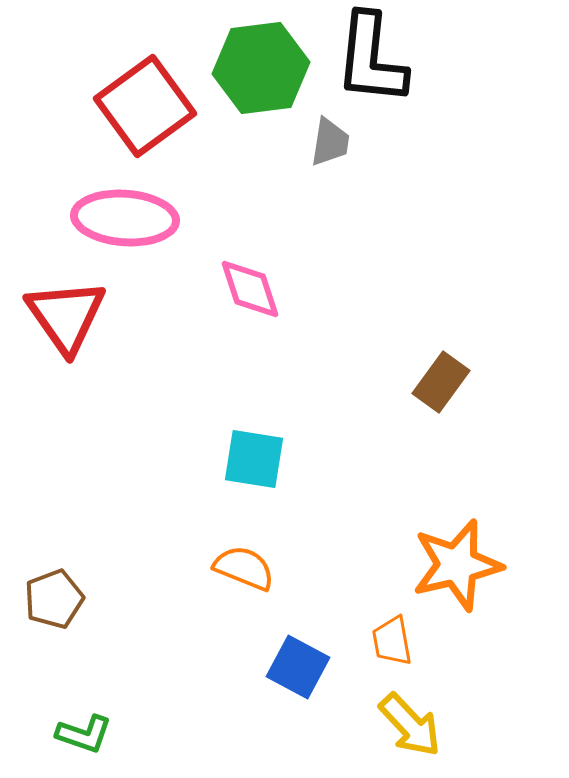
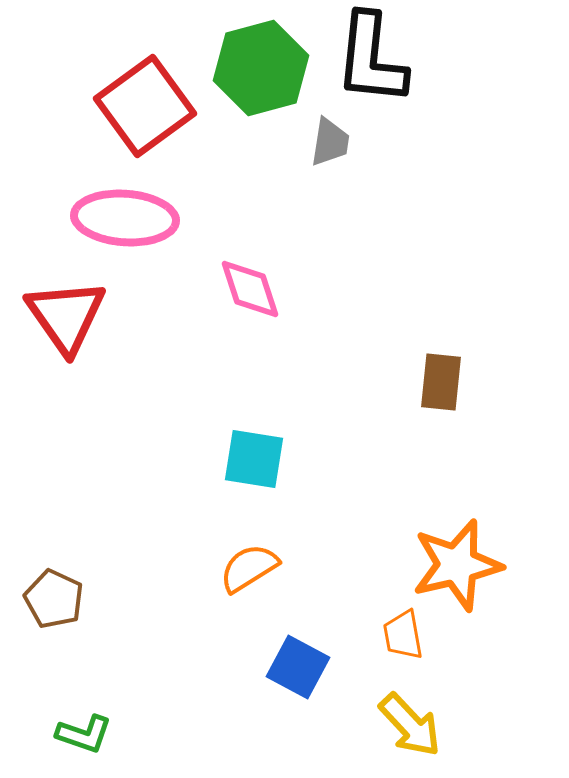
green hexagon: rotated 8 degrees counterclockwise
brown rectangle: rotated 30 degrees counterclockwise
orange semicircle: moved 5 px right; rotated 54 degrees counterclockwise
brown pentagon: rotated 26 degrees counterclockwise
orange trapezoid: moved 11 px right, 6 px up
